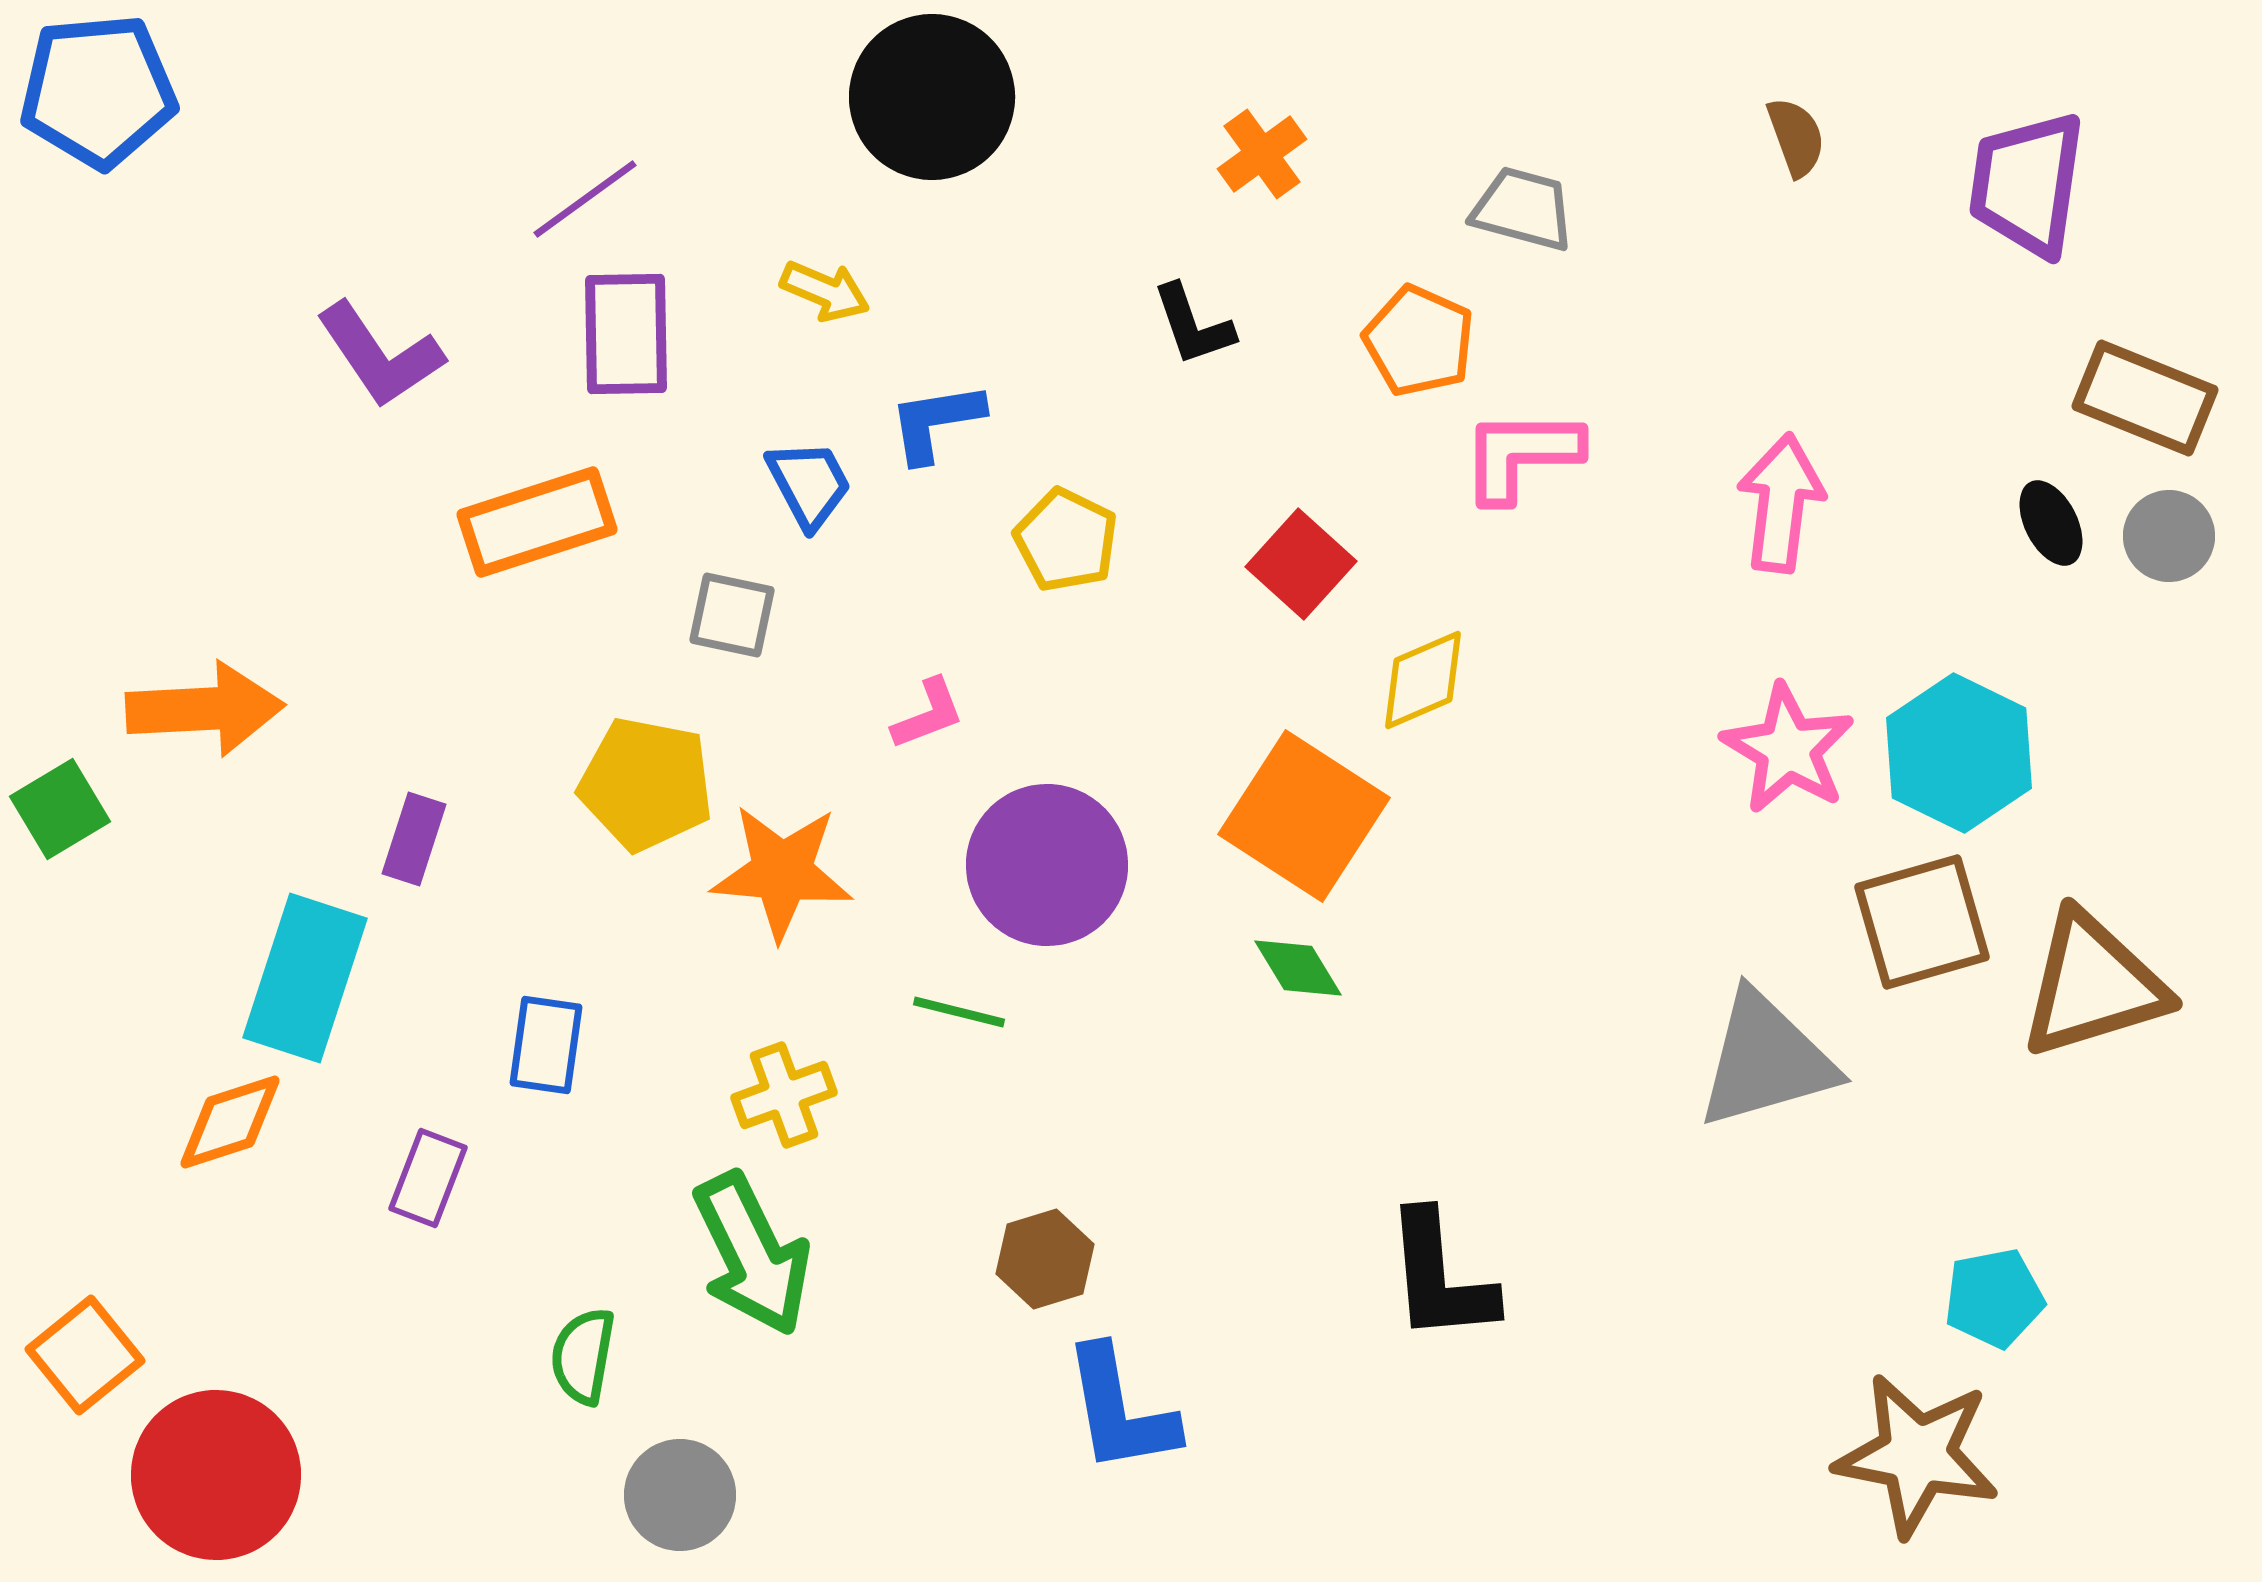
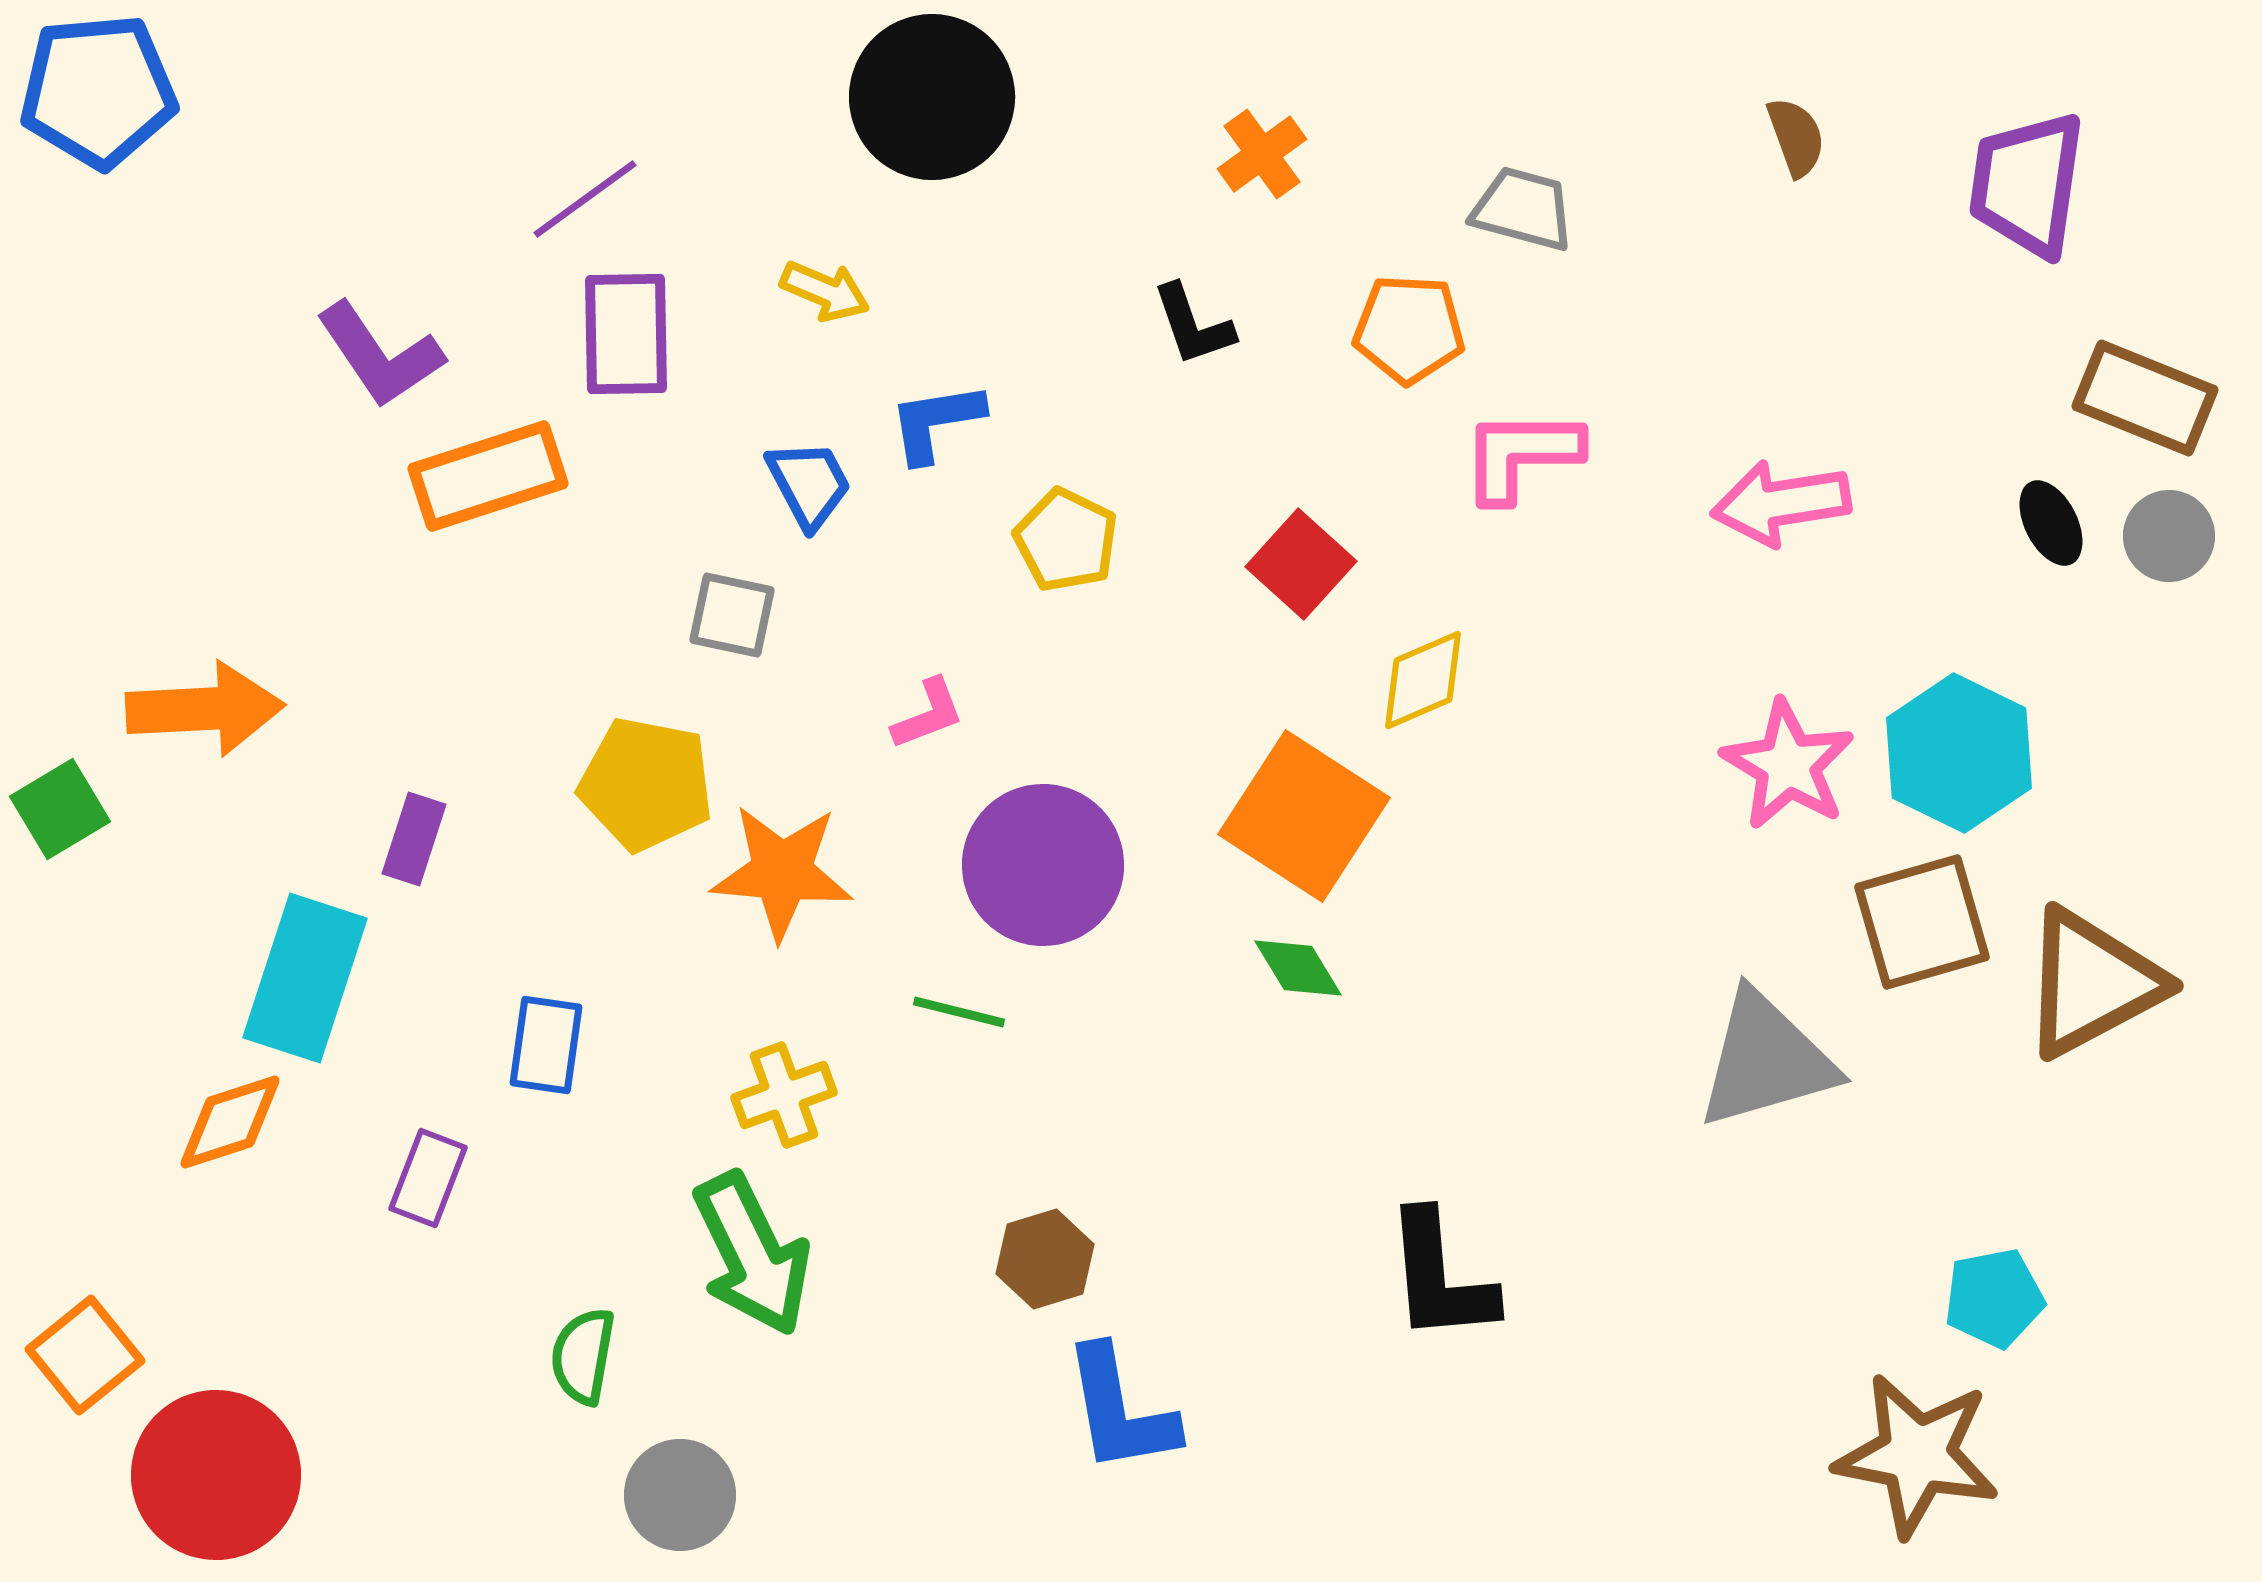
orange pentagon at (1419, 341): moved 10 px left, 12 px up; rotated 21 degrees counterclockwise
pink arrow at (1781, 503): rotated 106 degrees counterclockwise
orange rectangle at (537, 522): moved 49 px left, 46 px up
pink star at (1788, 749): moved 16 px down
purple circle at (1047, 865): moved 4 px left
brown triangle at (2093, 985): moved 1 px left, 2 px up; rotated 11 degrees counterclockwise
